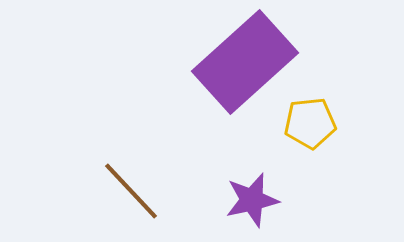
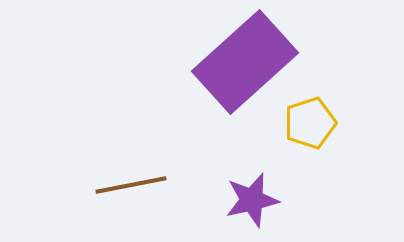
yellow pentagon: rotated 12 degrees counterclockwise
brown line: moved 6 px up; rotated 58 degrees counterclockwise
